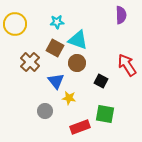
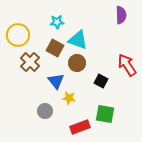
yellow circle: moved 3 px right, 11 px down
